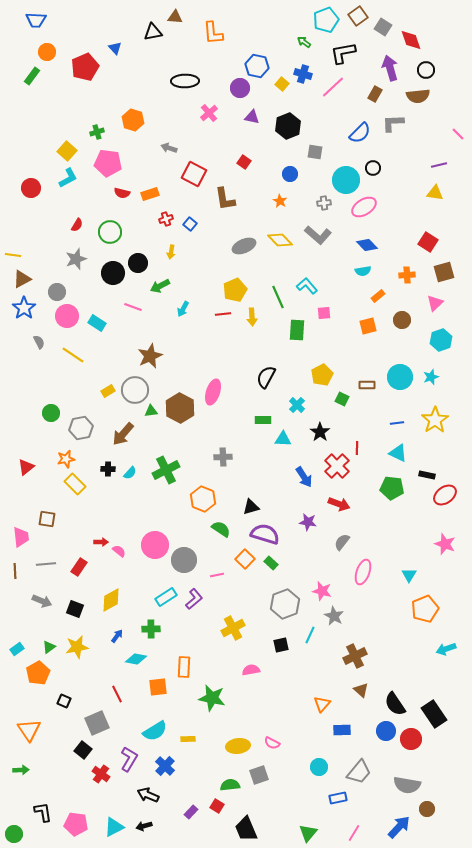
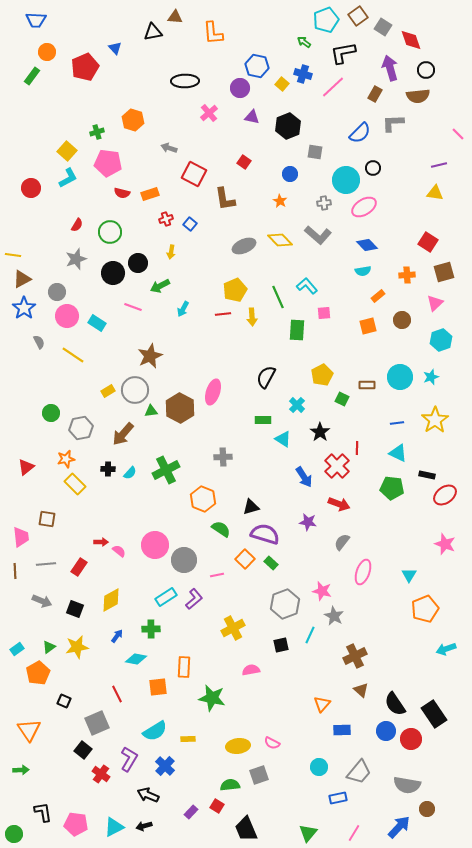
cyan triangle at (283, 439): rotated 30 degrees clockwise
